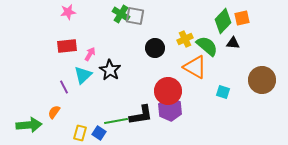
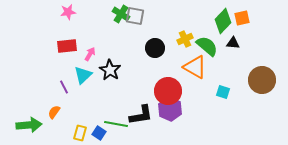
green line: moved 3 px down; rotated 20 degrees clockwise
